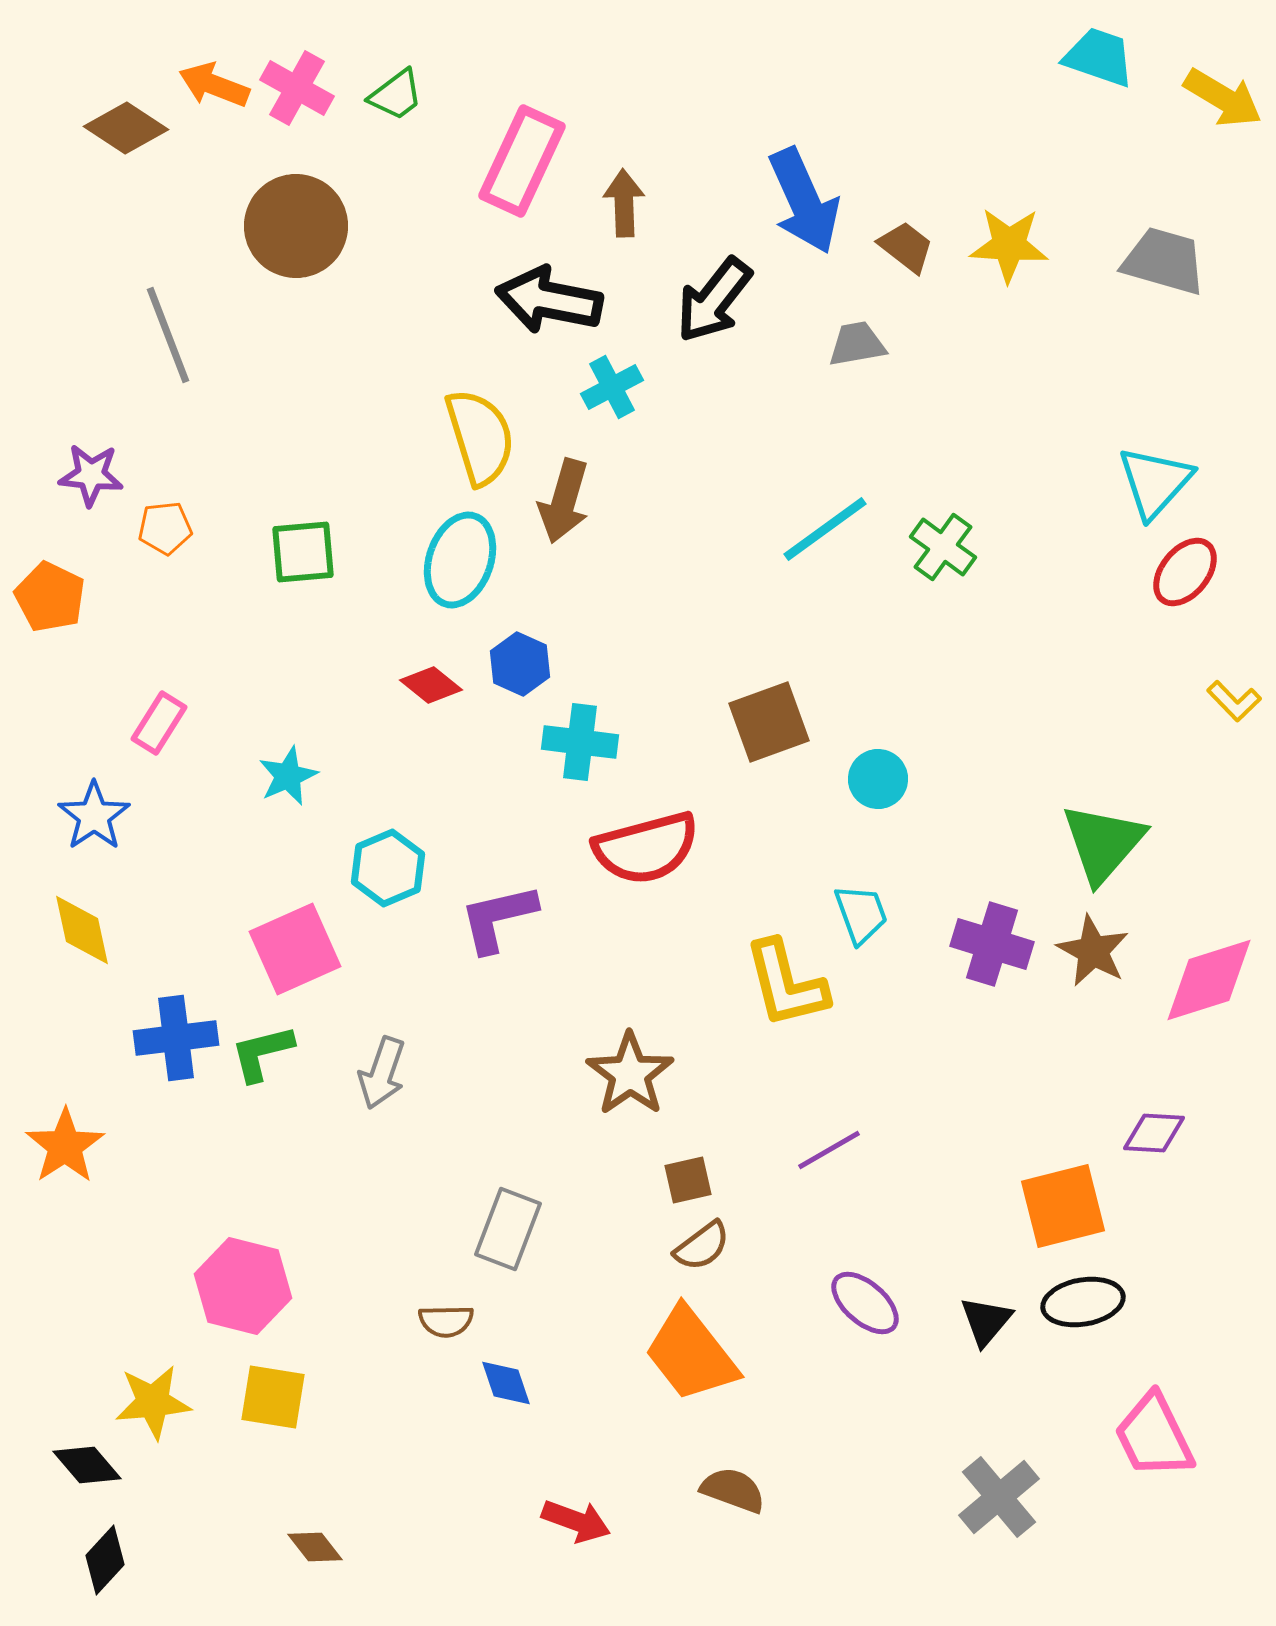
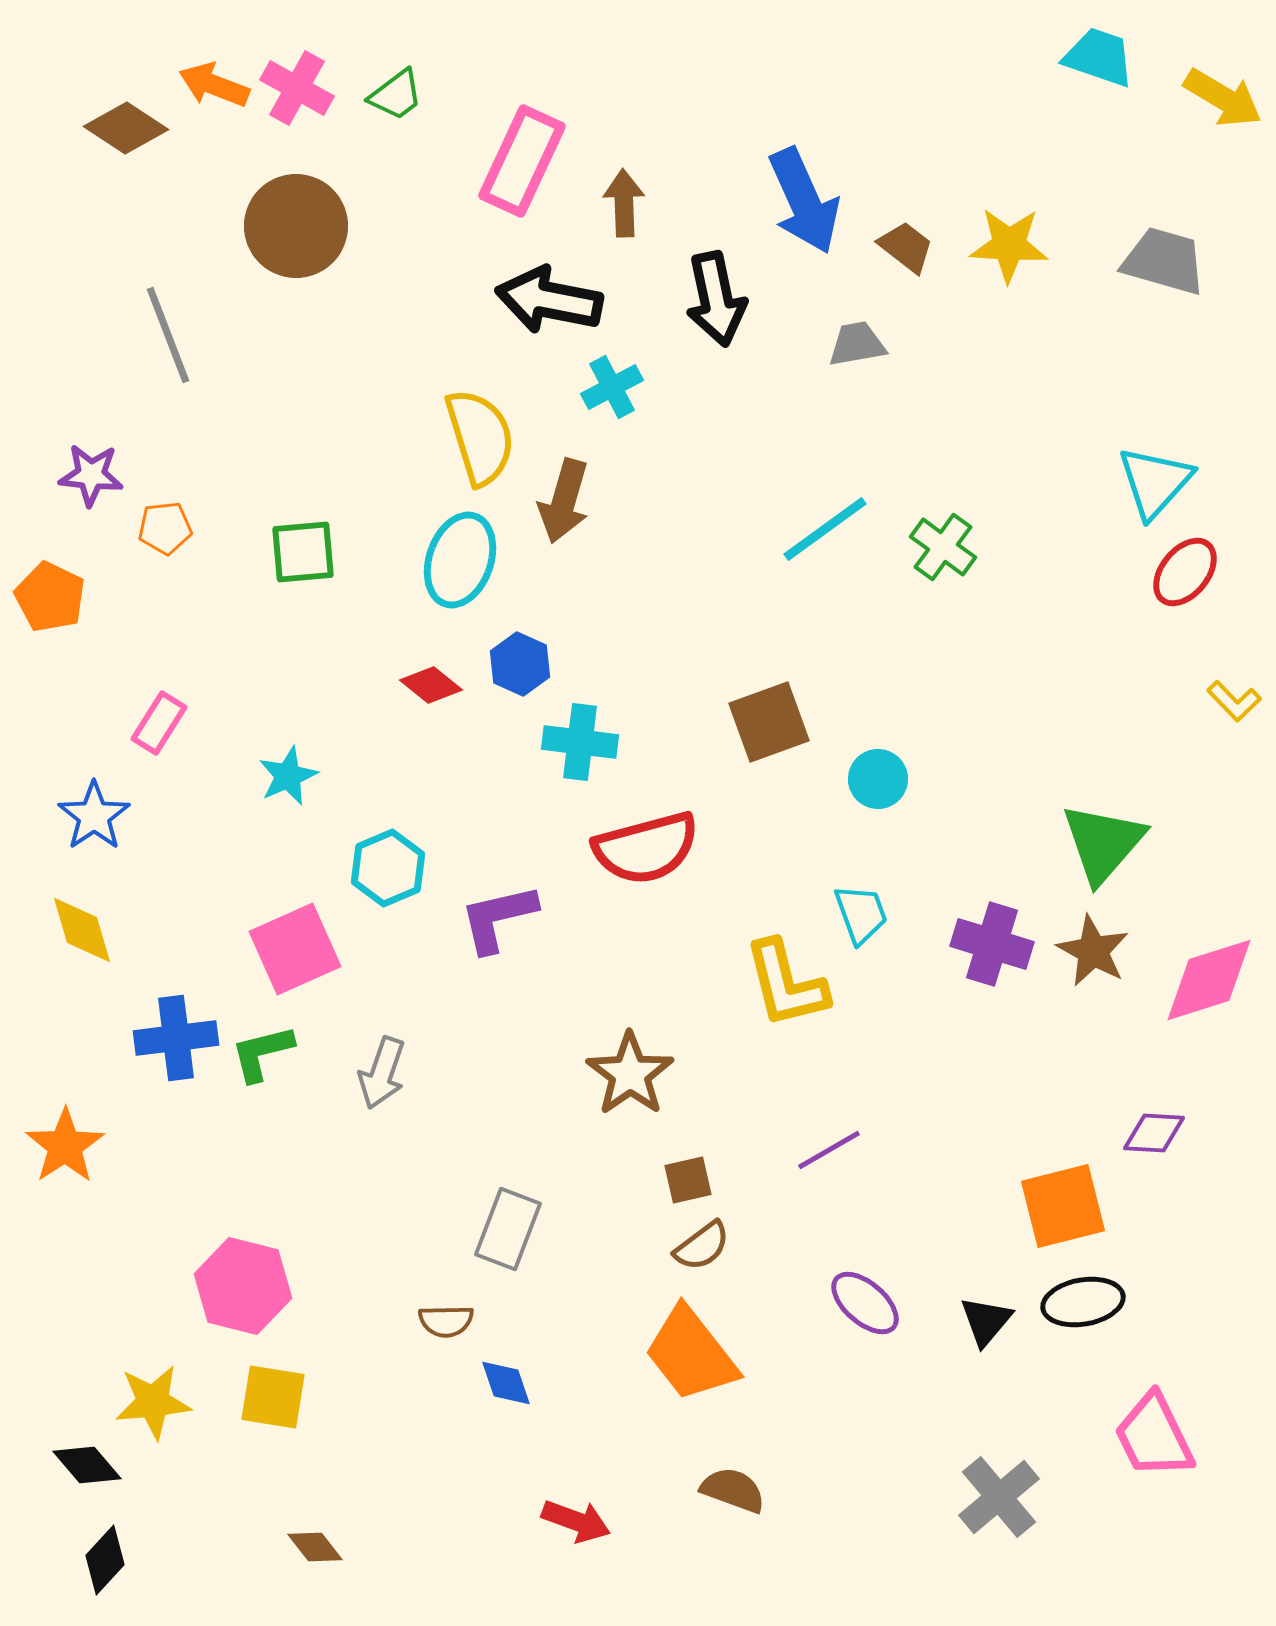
black arrow at (714, 300): moved 2 px right, 1 px up; rotated 50 degrees counterclockwise
yellow diamond at (82, 930): rotated 4 degrees counterclockwise
